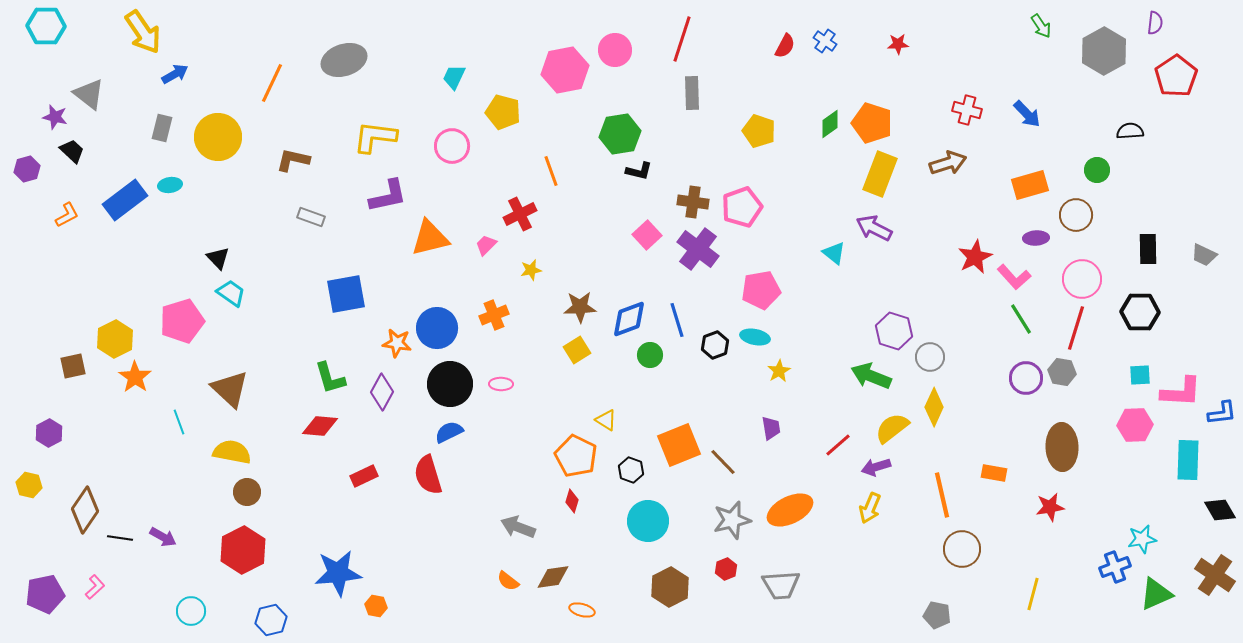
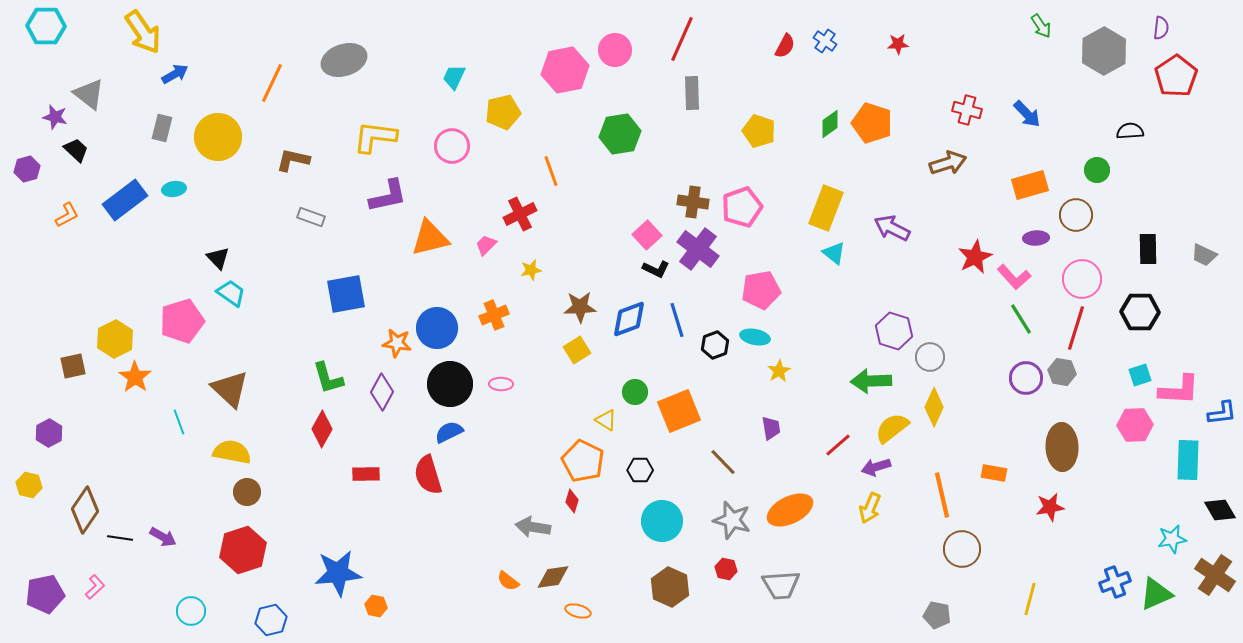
purple semicircle at (1155, 23): moved 6 px right, 5 px down
red line at (682, 39): rotated 6 degrees clockwise
yellow pentagon at (503, 112): rotated 28 degrees counterclockwise
black trapezoid at (72, 151): moved 4 px right, 1 px up
black L-shape at (639, 171): moved 17 px right, 98 px down; rotated 12 degrees clockwise
yellow rectangle at (880, 174): moved 54 px left, 34 px down
cyan ellipse at (170, 185): moved 4 px right, 4 px down
purple arrow at (874, 228): moved 18 px right
green circle at (650, 355): moved 15 px left, 37 px down
cyan square at (1140, 375): rotated 15 degrees counterclockwise
green arrow at (871, 376): moved 5 px down; rotated 24 degrees counterclockwise
green L-shape at (330, 378): moved 2 px left
pink L-shape at (1181, 392): moved 2 px left, 2 px up
red diamond at (320, 426): moved 2 px right, 3 px down; rotated 66 degrees counterclockwise
orange square at (679, 445): moved 34 px up
orange pentagon at (576, 456): moved 7 px right, 5 px down
black hexagon at (631, 470): moved 9 px right; rotated 20 degrees counterclockwise
red rectangle at (364, 476): moved 2 px right, 2 px up; rotated 24 degrees clockwise
gray star at (732, 520): rotated 30 degrees clockwise
cyan circle at (648, 521): moved 14 px right
gray arrow at (518, 527): moved 15 px right; rotated 12 degrees counterclockwise
cyan star at (1142, 539): moved 30 px right
red hexagon at (243, 550): rotated 9 degrees clockwise
blue cross at (1115, 567): moved 15 px down
red hexagon at (726, 569): rotated 25 degrees counterclockwise
brown hexagon at (670, 587): rotated 9 degrees counterclockwise
yellow line at (1033, 594): moved 3 px left, 5 px down
orange ellipse at (582, 610): moved 4 px left, 1 px down
